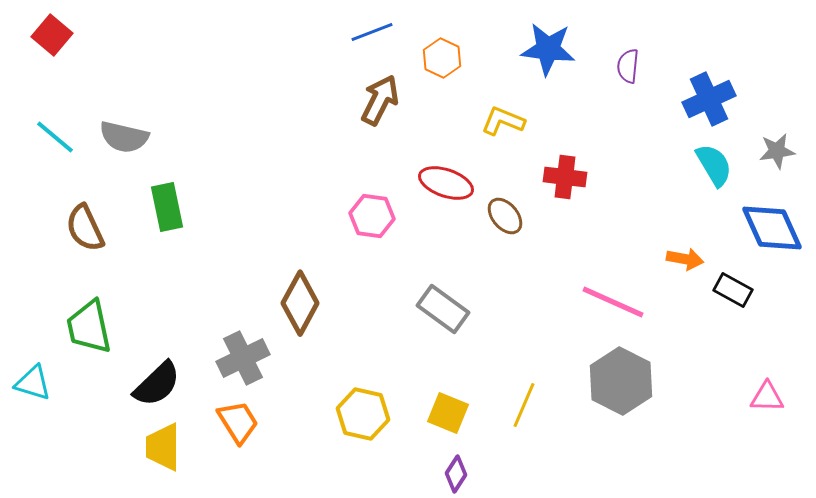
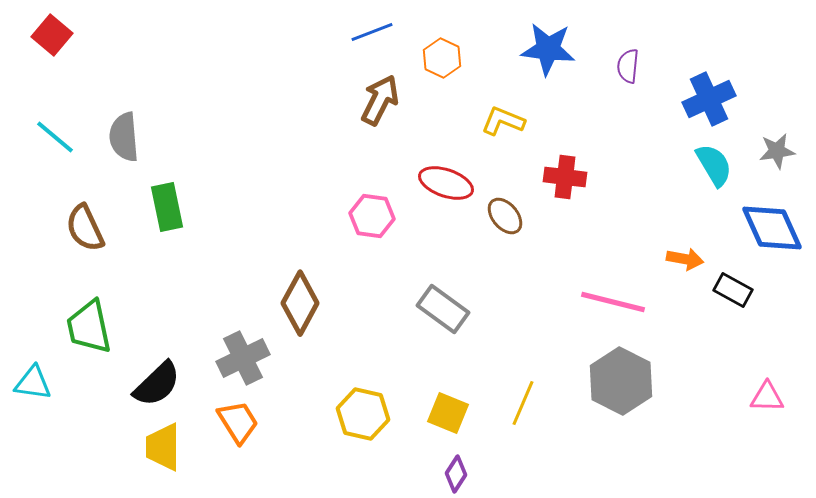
gray semicircle: rotated 72 degrees clockwise
pink line: rotated 10 degrees counterclockwise
cyan triangle: rotated 9 degrees counterclockwise
yellow line: moved 1 px left, 2 px up
